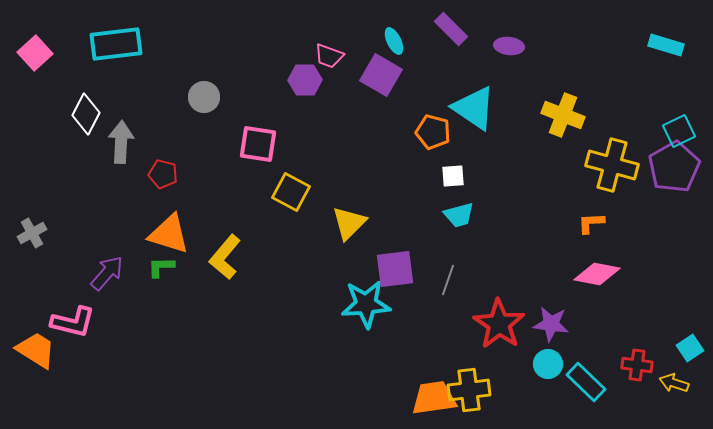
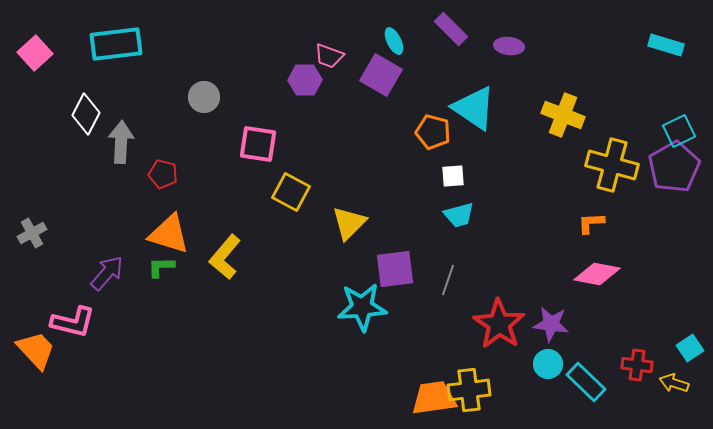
cyan star at (366, 304): moved 4 px left, 3 px down
orange trapezoid at (36, 350): rotated 15 degrees clockwise
